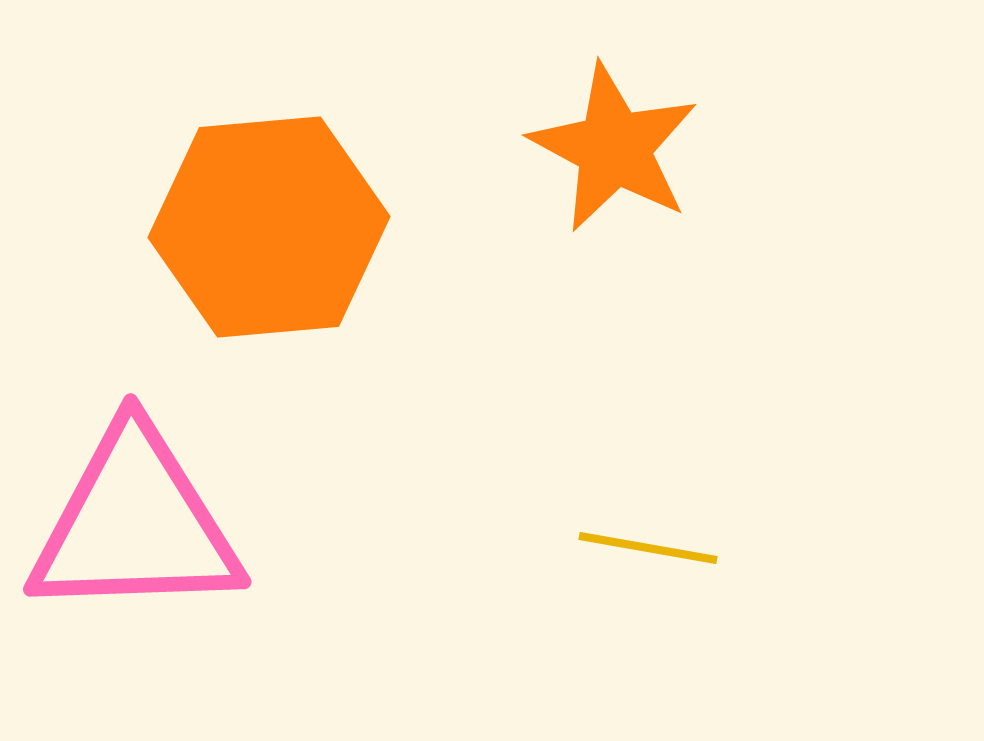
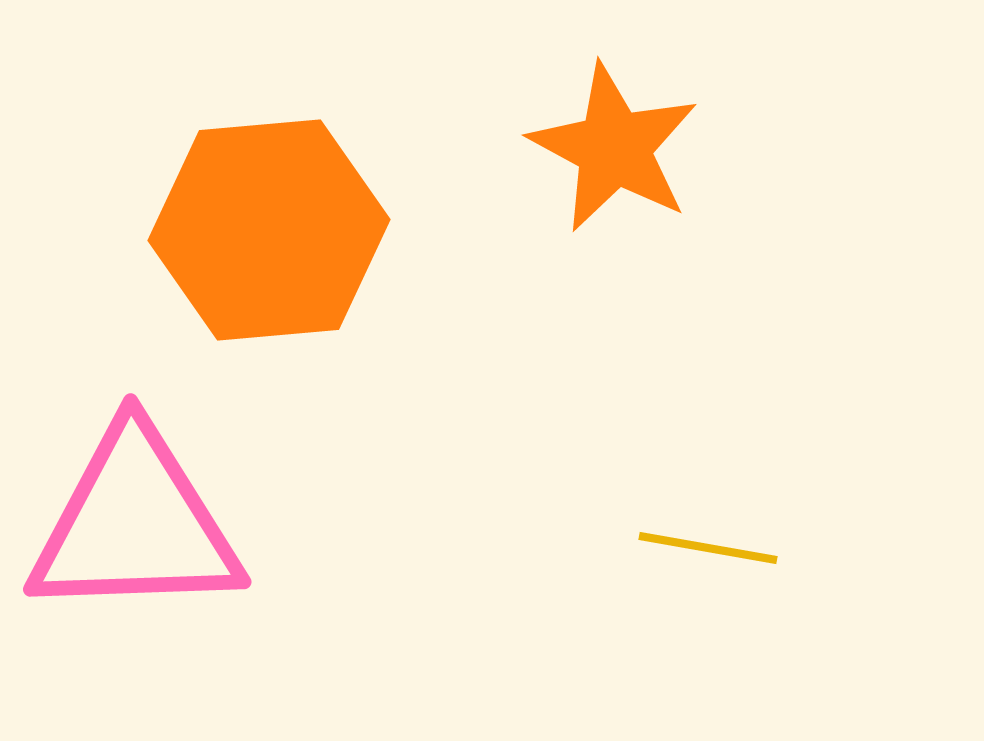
orange hexagon: moved 3 px down
yellow line: moved 60 px right
